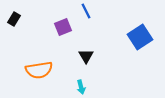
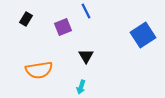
black rectangle: moved 12 px right
blue square: moved 3 px right, 2 px up
cyan arrow: rotated 32 degrees clockwise
